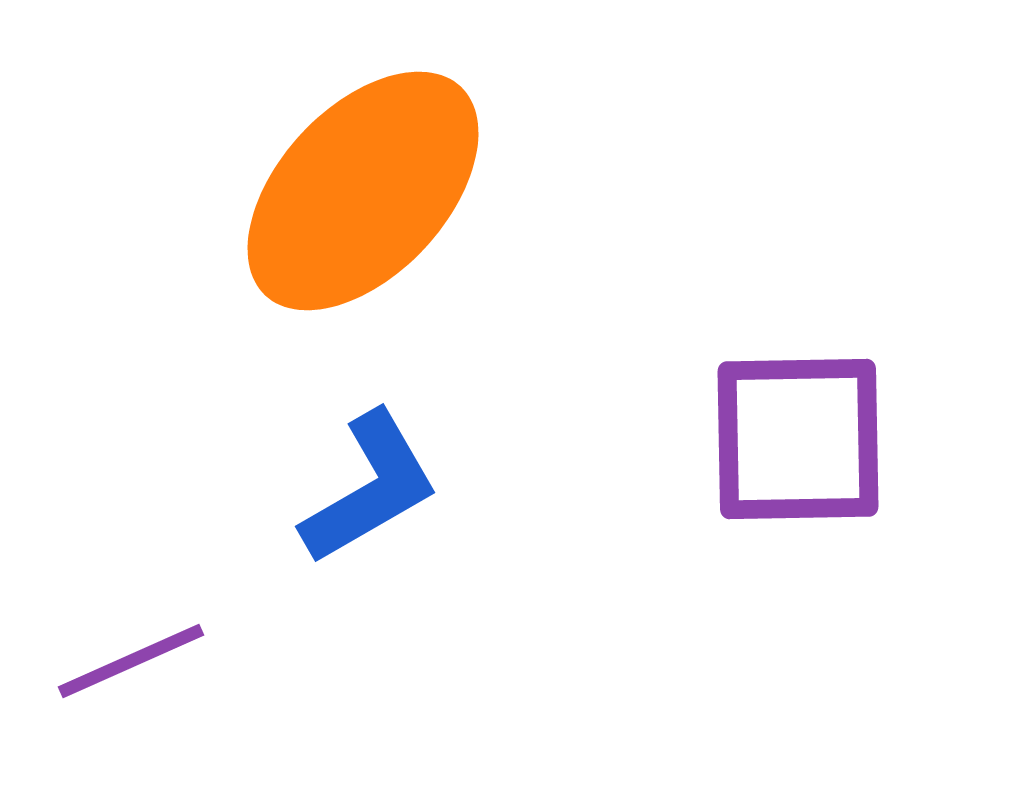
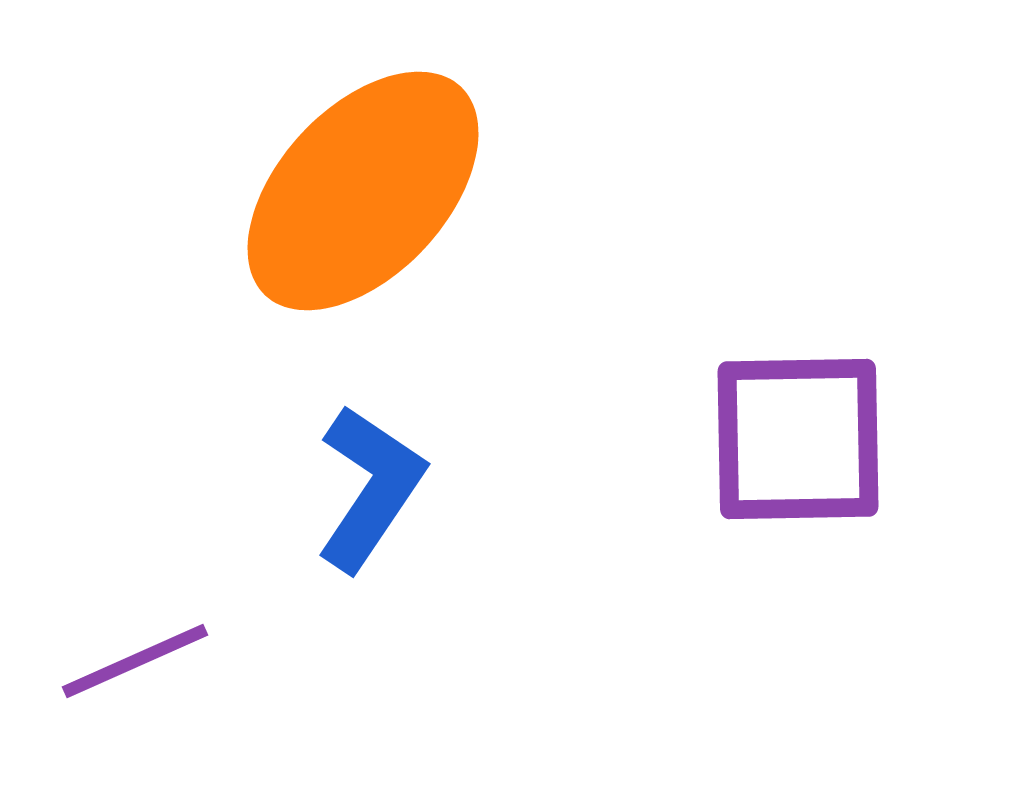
blue L-shape: rotated 26 degrees counterclockwise
purple line: moved 4 px right
